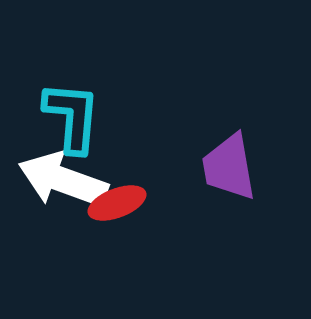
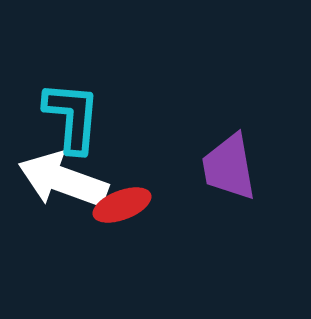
red ellipse: moved 5 px right, 2 px down
